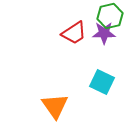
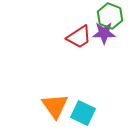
green hexagon: rotated 25 degrees counterclockwise
red trapezoid: moved 5 px right, 4 px down
cyan square: moved 19 px left, 31 px down
